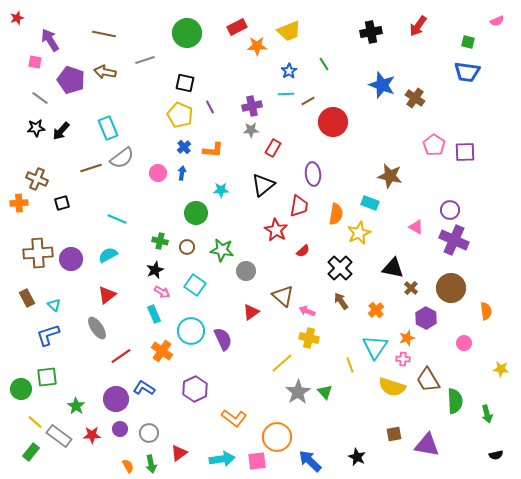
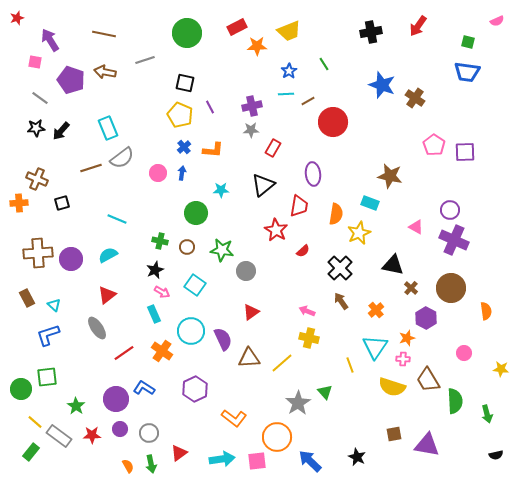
black triangle at (393, 268): moved 3 px up
brown triangle at (283, 296): moved 34 px left, 62 px down; rotated 45 degrees counterclockwise
pink circle at (464, 343): moved 10 px down
red line at (121, 356): moved 3 px right, 3 px up
gray star at (298, 392): moved 11 px down
